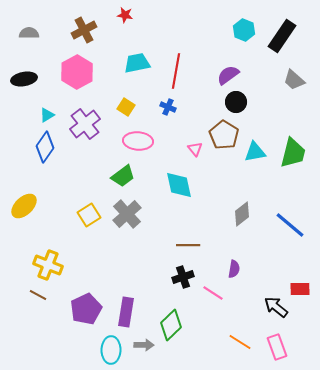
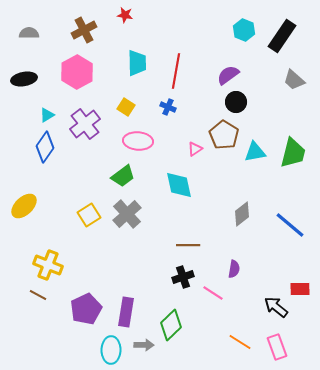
cyan trapezoid at (137, 63): rotated 100 degrees clockwise
pink triangle at (195, 149): rotated 35 degrees clockwise
